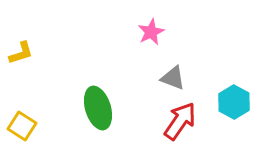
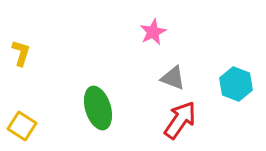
pink star: moved 2 px right
yellow L-shape: rotated 56 degrees counterclockwise
cyan hexagon: moved 2 px right, 18 px up; rotated 8 degrees counterclockwise
red arrow: moved 1 px up
